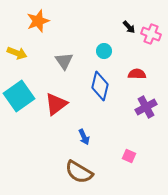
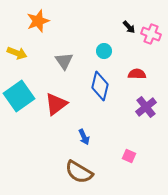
purple cross: rotated 10 degrees counterclockwise
